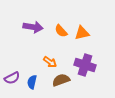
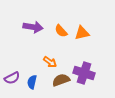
purple cross: moved 1 px left, 8 px down
